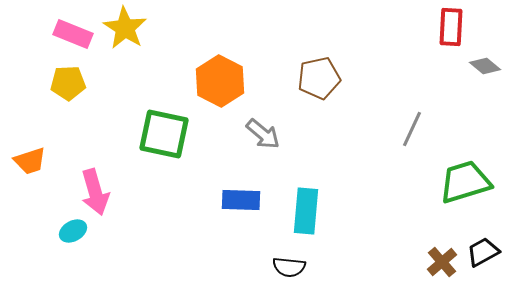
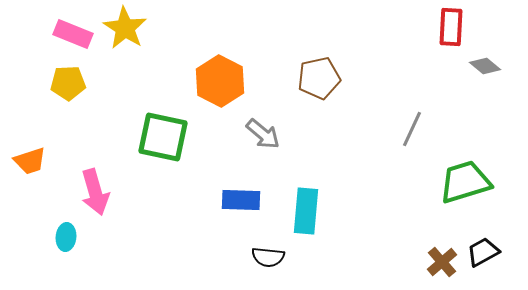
green square: moved 1 px left, 3 px down
cyan ellipse: moved 7 px left, 6 px down; rotated 56 degrees counterclockwise
black semicircle: moved 21 px left, 10 px up
